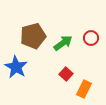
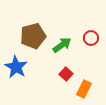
green arrow: moved 1 px left, 2 px down
